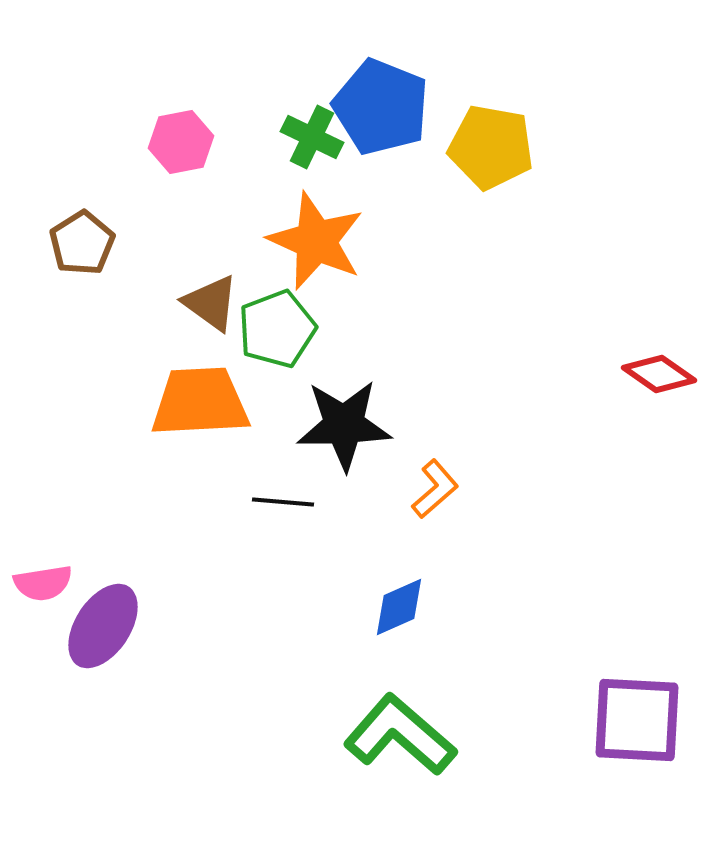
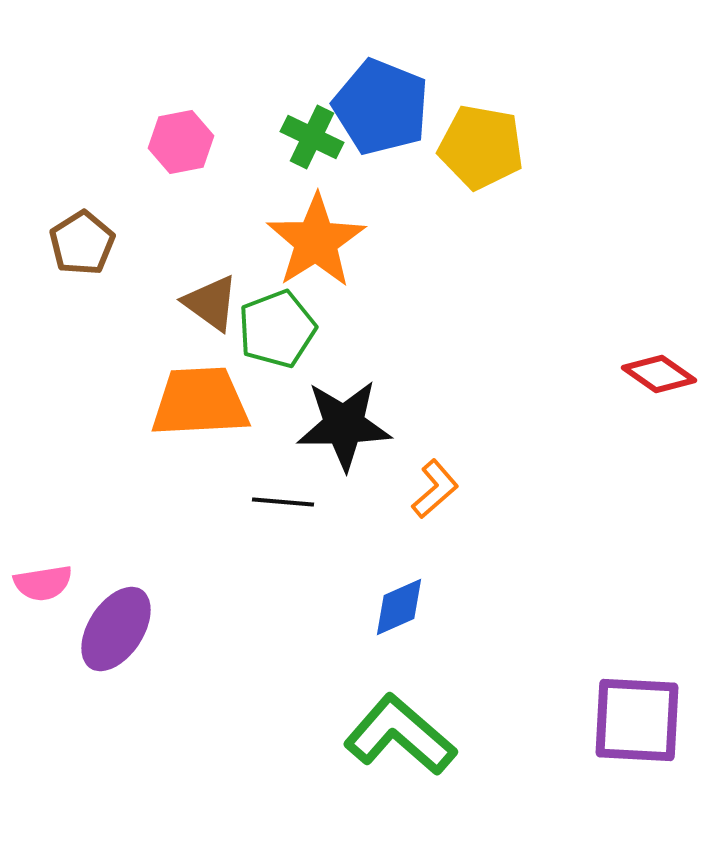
yellow pentagon: moved 10 px left
orange star: rotated 16 degrees clockwise
purple ellipse: moved 13 px right, 3 px down
